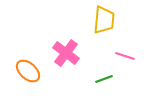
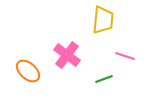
yellow trapezoid: moved 1 px left
pink cross: moved 1 px right, 2 px down
